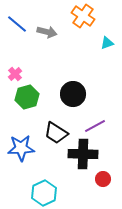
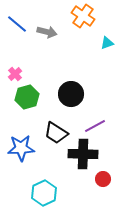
black circle: moved 2 px left
